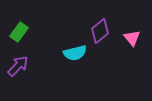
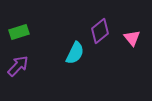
green rectangle: rotated 36 degrees clockwise
cyan semicircle: rotated 50 degrees counterclockwise
